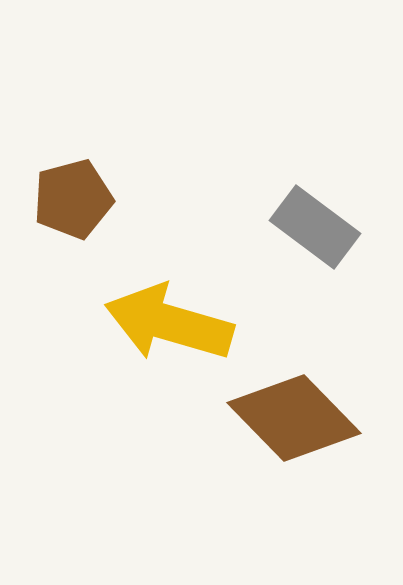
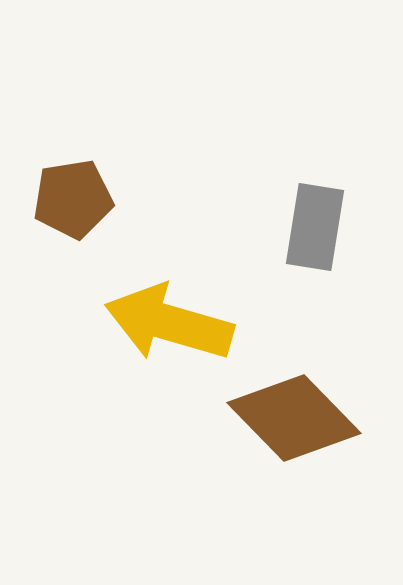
brown pentagon: rotated 6 degrees clockwise
gray rectangle: rotated 62 degrees clockwise
